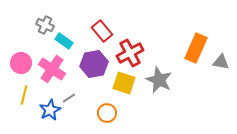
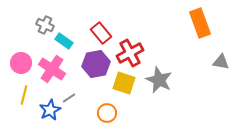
red rectangle: moved 1 px left, 2 px down
orange rectangle: moved 4 px right, 25 px up; rotated 44 degrees counterclockwise
purple hexagon: moved 2 px right
